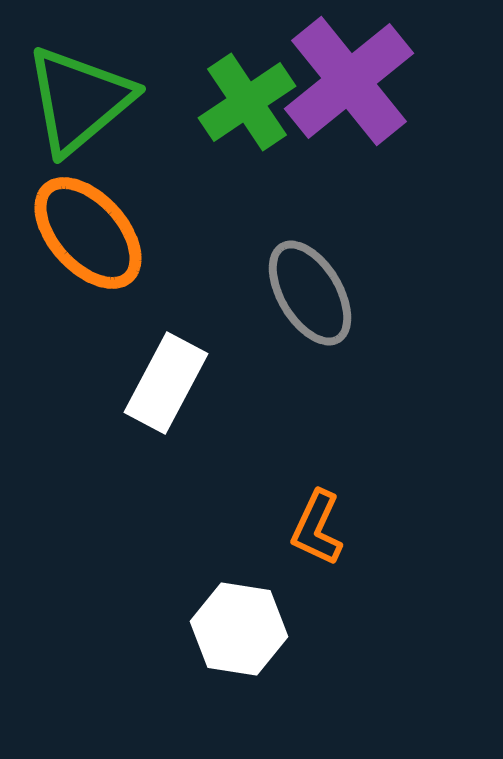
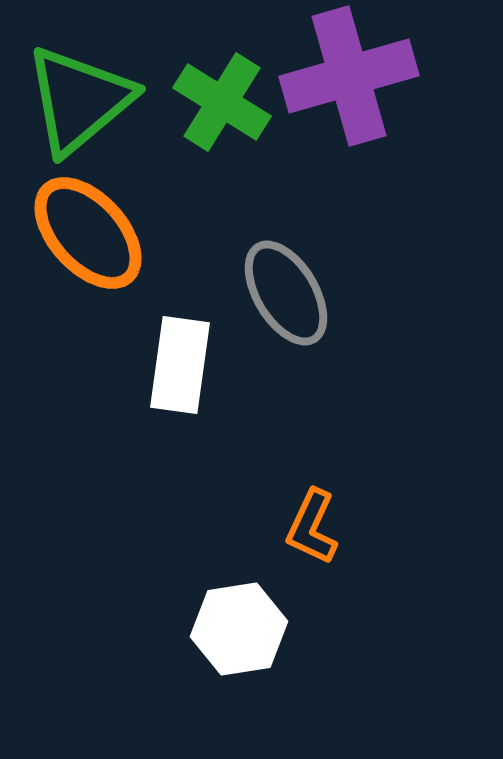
purple cross: moved 5 px up; rotated 23 degrees clockwise
green cross: moved 25 px left; rotated 24 degrees counterclockwise
gray ellipse: moved 24 px left
white rectangle: moved 14 px right, 18 px up; rotated 20 degrees counterclockwise
orange L-shape: moved 5 px left, 1 px up
white hexagon: rotated 18 degrees counterclockwise
